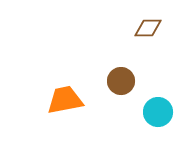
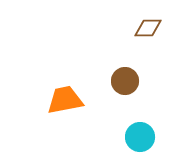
brown circle: moved 4 px right
cyan circle: moved 18 px left, 25 px down
